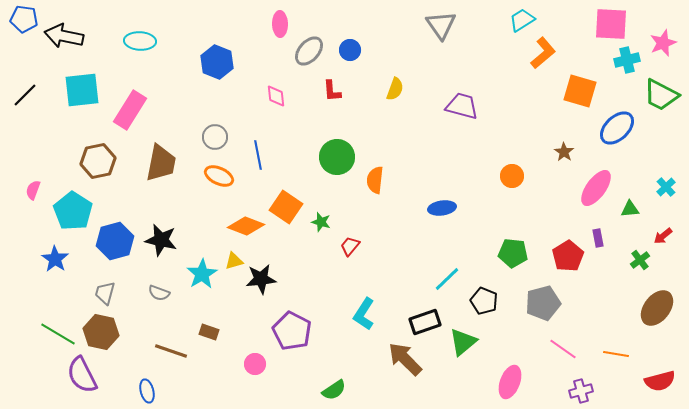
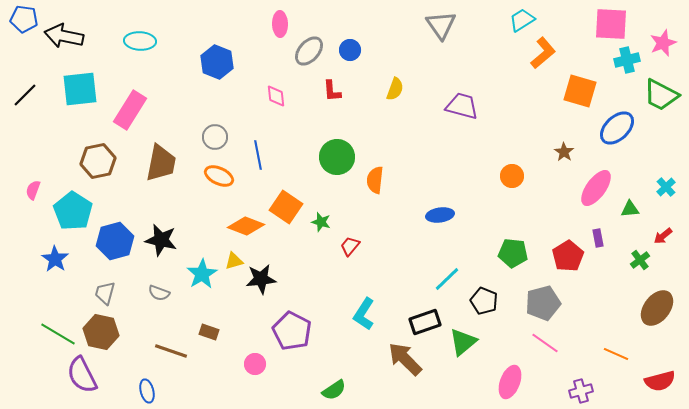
cyan square at (82, 90): moved 2 px left, 1 px up
blue ellipse at (442, 208): moved 2 px left, 7 px down
pink line at (563, 349): moved 18 px left, 6 px up
orange line at (616, 354): rotated 15 degrees clockwise
